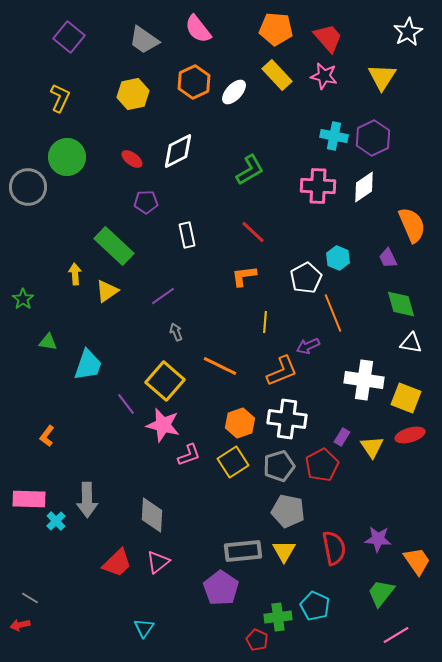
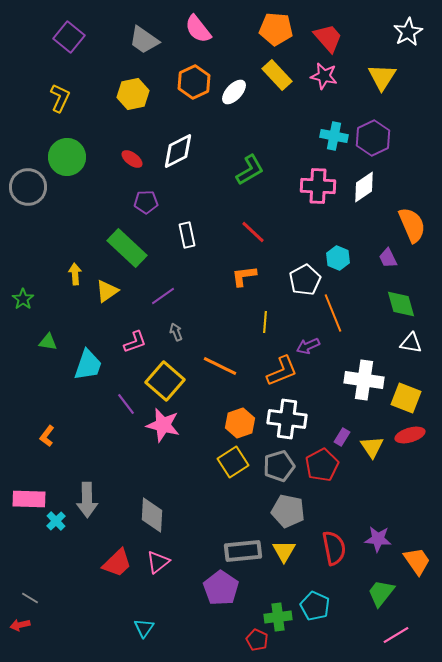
green rectangle at (114, 246): moved 13 px right, 2 px down
white pentagon at (306, 278): moved 1 px left, 2 px down
pink L-shape at (189, 455): moved 54 px left, 113 px up
